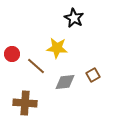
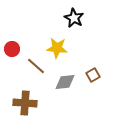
red circle: moved 5 px up
